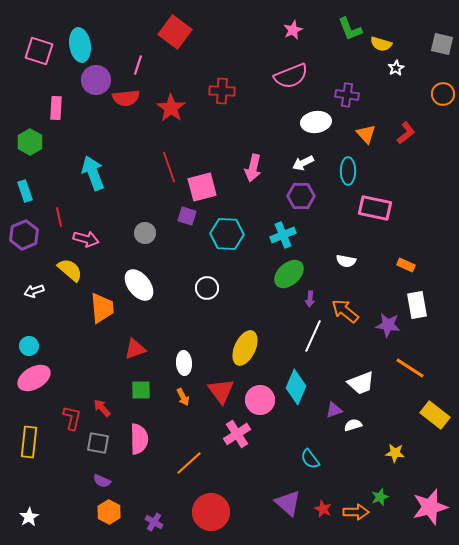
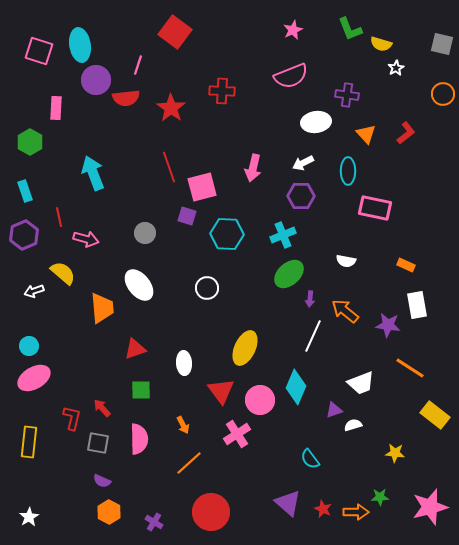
yellow semicircle at (70, 270): moved 7 px left, 3 px down
orange arrow at (183, 397): moved 28 px down
green star at (380, 497): rotated 18 degrees clockwise
